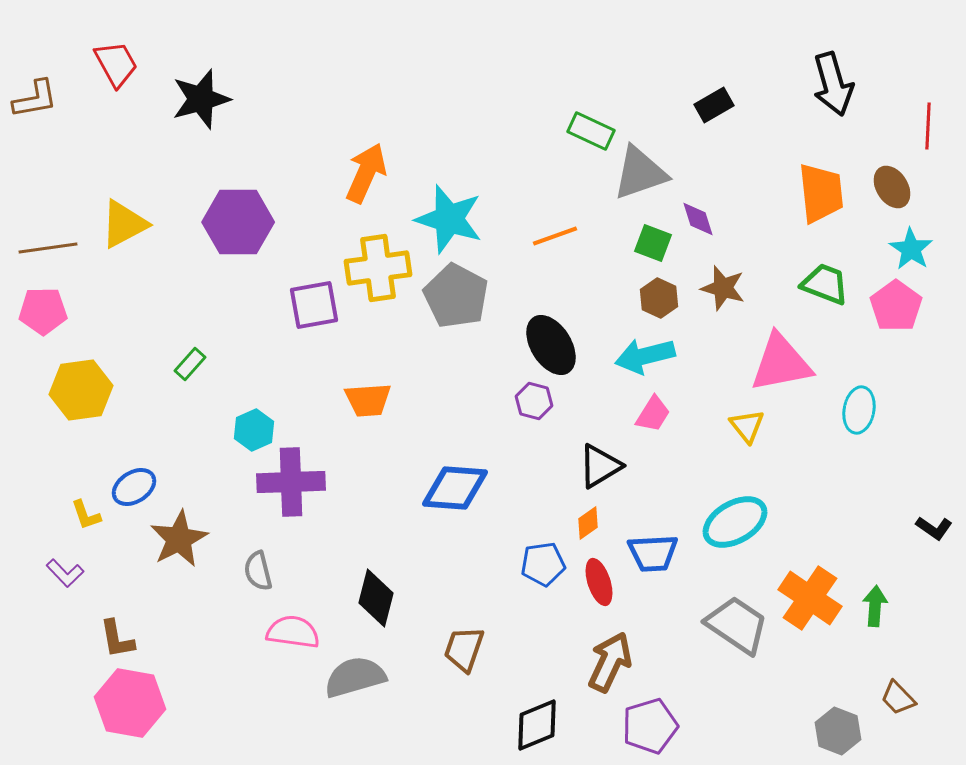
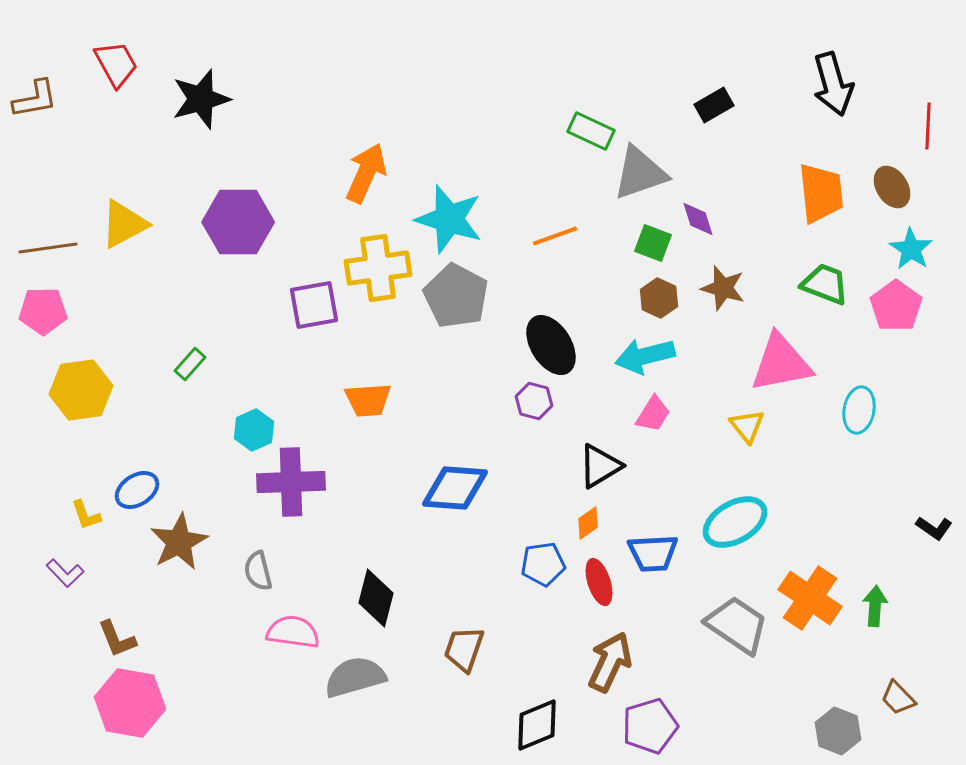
blue ellipse at (134, 487): moved 3 px right, 3 px down
brown star at (179, 539): moved 3 px down
brown L-shape at (117, 639): rotated 12 degrees counterclockwise
